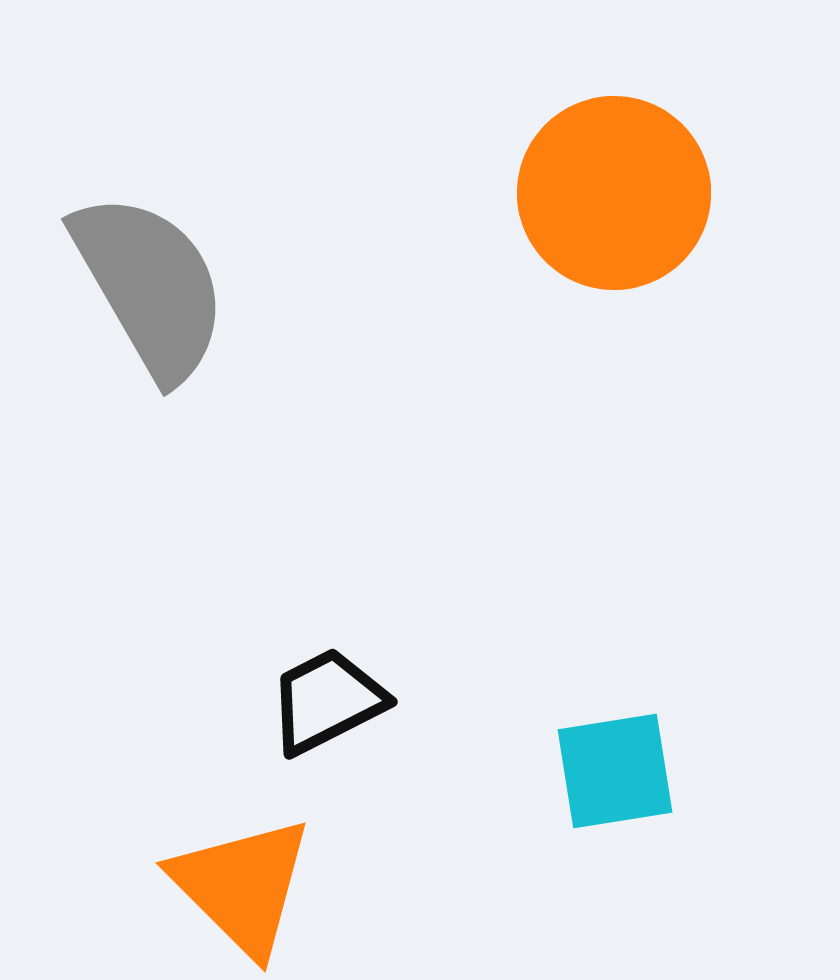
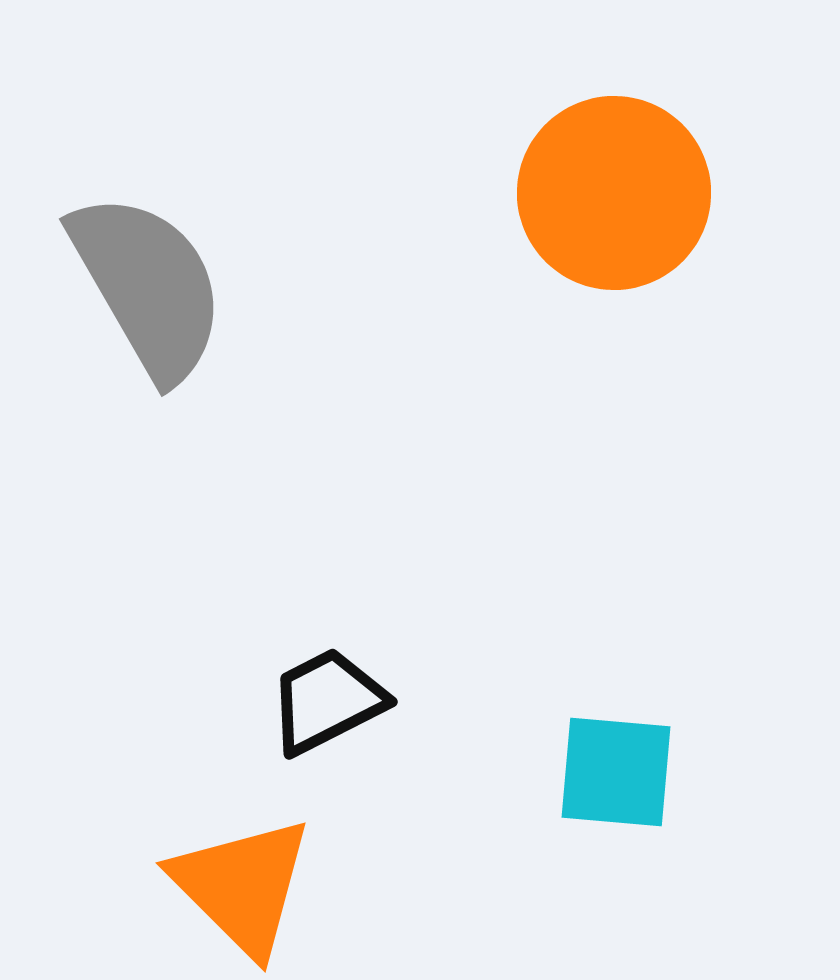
gray semicircle: moved 2 px left
cyan square: moved 1 px right, 1 px down; rotated 14 degrees clockwise
